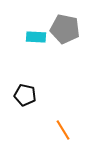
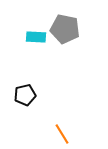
black pentagon: rotated 25 degrees counterclockwise
orange line: moved 1 px left, 4 px down
